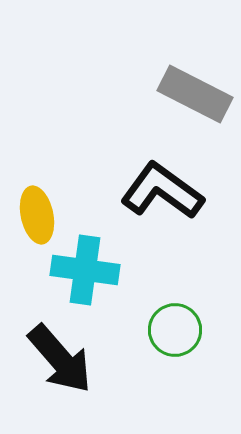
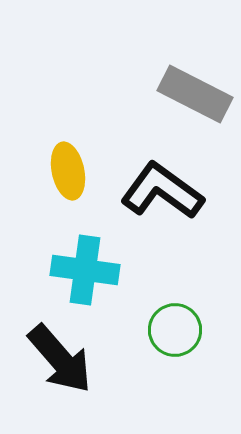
yellow ellipse: moved 31 px right, 44 px up
